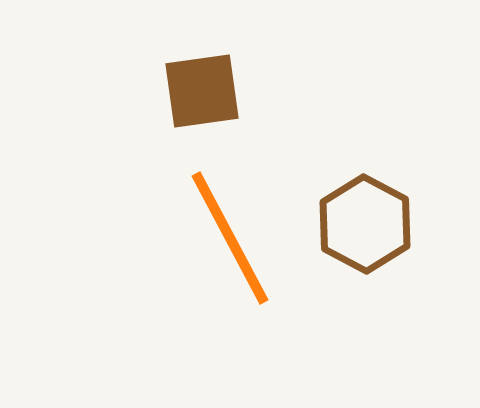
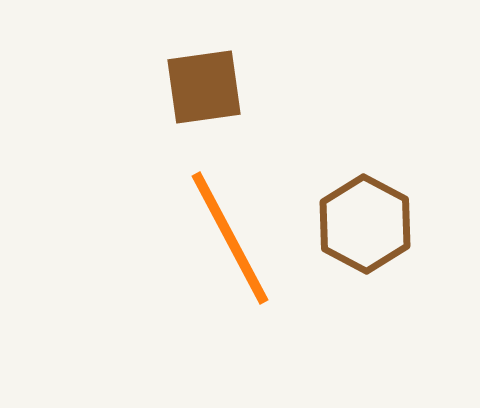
brown square: moved 2 px right, 4 px up
